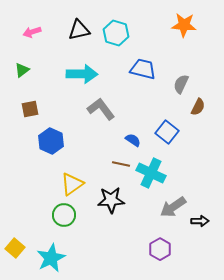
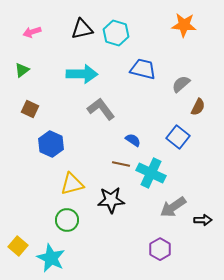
black triangle: moved 3 px right, 1 px up
gray semicircle: rotated 24 degrees clockwise
brown square: rotated 36 degrees clockwise
blue square: moved 11 px right, 5 px down
blue hexagon: moved 3 px down
yellow triangle: rotated 20 degrees clockwise
green circle: moved 3 px right, 5 px down
black arrow: moved 3 px right, 1 px up
yellow square: moved 3 px right, 2 px up
cyan star: rotated 20 degrees counterclockwise
